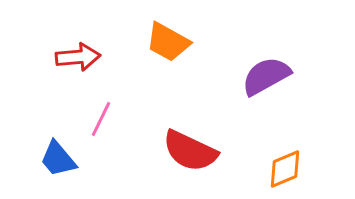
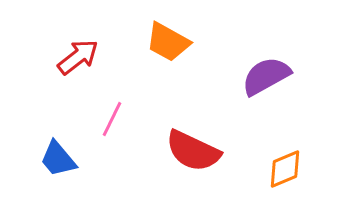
red arrow: rotated 33 degrees counterclockwise
pink line: moved 11 px right
red semicircle: moved 3 px right
